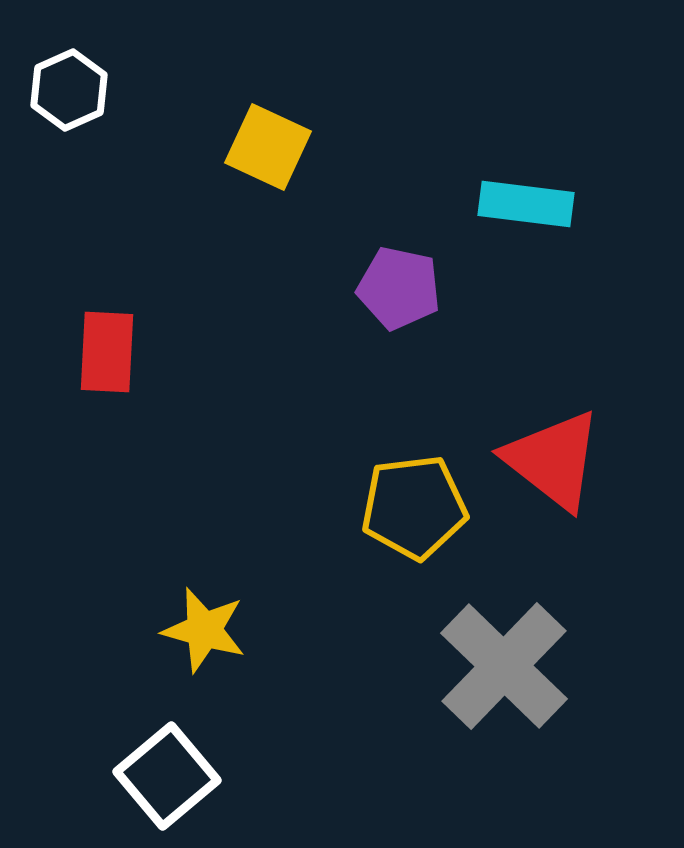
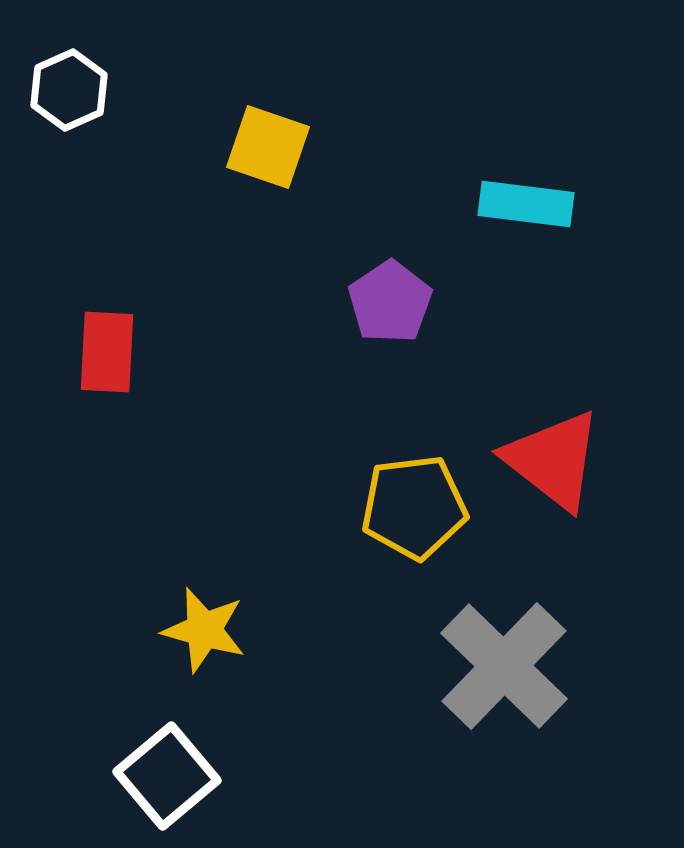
yellow square: rotated 6 degrees counterclockwise
purple pentagon: moved 9 px left, 14 px down; rotated 26 degrees clockwise
